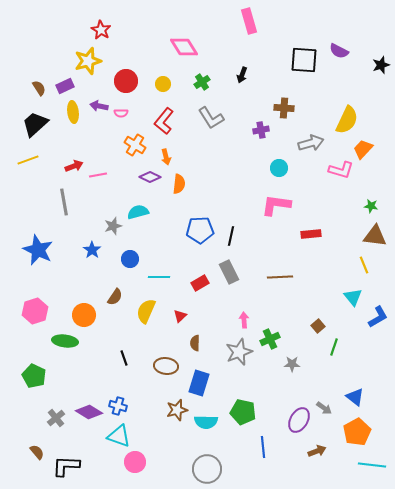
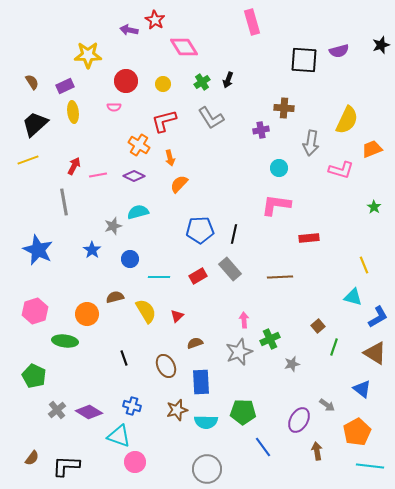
pink rectangle at (249, 21): moved 3 px right, 1 px down
red star at (101, 30): moved 54 px right, 10 px up
purple semicircle at (339, 51): rotated 42 degrees counterclockwise
yellow star at (88, 61): moved 6 px up; rotated 16 degrees clockwise
black star at (381, 65): moved 20 px up
black arrow at (242, 75): moved 14 px left, 5 px down
brown semicircle at (39, 88): moved 7 px left, 6 px up
purple arrow at (99, 106): moved 30 px right, 76 px up
pink semicircle at (121, 113): moved 7 px left, 6 px up
red L-shape at (164, 121): rotated 36 degrees clockwise
gray arrow at (311, 143): rotated 115 degrees clockwise
orange cross at (135, 145): moved 4 px right
orange trapezoid at (363, 149): moved 9 px right; rotated 25 degrees clockwise
orange arrow at (166, 157): moved 4 px right, 1 px down
red arrow at (74, 166): rotated 42 degrees counterclockwise
purple diamond at (150, 177): moved 16 px left, 1 px up
orange semicircle at (179, 184): rotated 144 degrees counterclockwise
green star at (371, 206): moved 3 px right, 1 px down; rotated 24 degrees clockwise
red rectangle at (311, 234): moved 2 px left, 4 px down
black line at (231, 236): moved 3 px right, 2 px up
brown triangle at (375, 236): moved 117 px down; rotated 25 degrees clockwise
gray rectangle at (229, 272): moved 1 px right, 3 px up; rotated 15 degrees counterclockwise
red rectangle at (200, 283): moved 2 px left, 7 px up
brown semicircle at (115, 297): rotated 138 degrees counterclockwise
cyan triangle at (353, 297): rotated 36 degrees counterclockwise
yellow semicircle at (146, 311): rotated 125 degrees clockwise
orange circle at (84, 315): moved 3 px right, 1 px up
red triangle at (180, 316): moved 3 px left
brown semicircle at (195, 343): rotated 70 degrees clockwise
gray star at (292, 364): rotated 14 degrees counterclockwise
brown ellipse at (166, 366): rotated 55 degrees clockwise
blue rectangle at (199, 383): moved 2 px right, 1 px up; rotated 20 degrees counterclockwise
blue triangle at (355, 397): moved 7 px right, 8 px up
blue cross at (118, 406): moved 14 px right
gray arrow at (324, 408): moved 3 px right, 3 px up
green pentagon at (243, 412): rotated 10 degrees counterclockwise
gray cross at (56, 418): moved 1 px right, 8 px up
blue line at (263, 447): rotated 30 degrees counterclockwise
brown arrow at (317, 451): rotated 78 degrees counterclockwise
brown semicircle at (37, 452): moved 5 px left, 6 px down; rotated 77 degrees clockwise
cyan line at (372, 465): moved 2 px left, 1 px down
